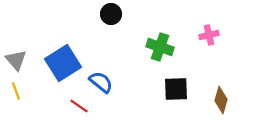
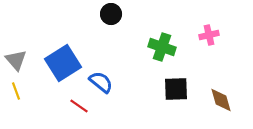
green cross: moved 2 px right
brown diamond: rotated 32 degrees counterclockwise
